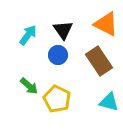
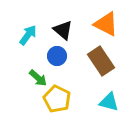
black triangle: rotated 15 degrees counterclockwise
blue circle: moved 1 px left, 1 px down
brown rectangle: moved 2 px right
green arrow: moved 9 px right, 8 px up
